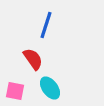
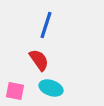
red semicircle: moved 6 px right, 1 px down
cyan ellipse: moved 1 px right; rotated 35 degrees counterclockwise
